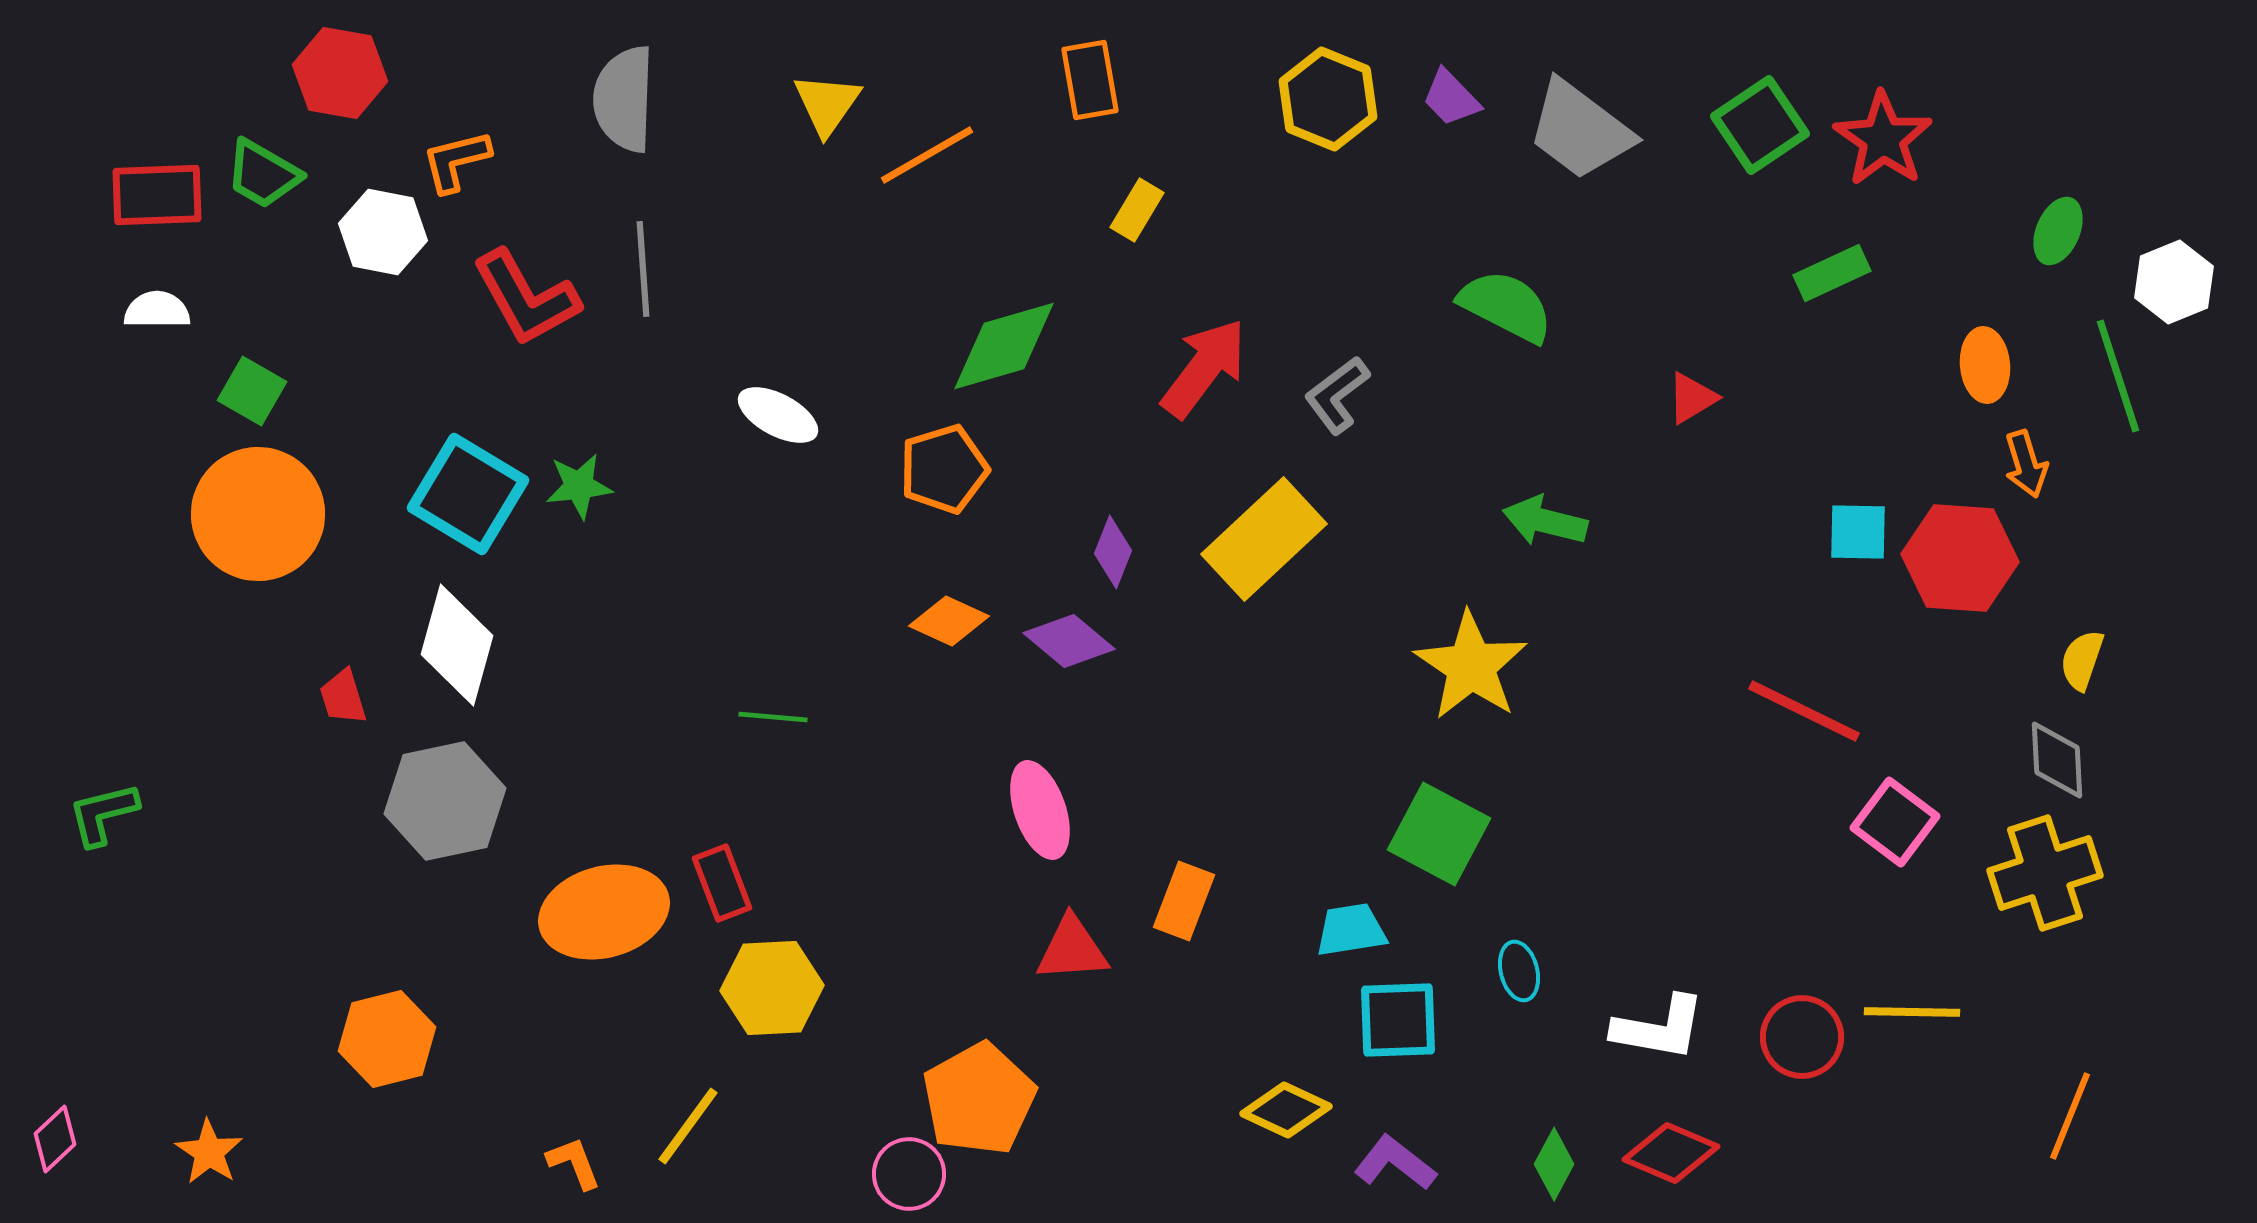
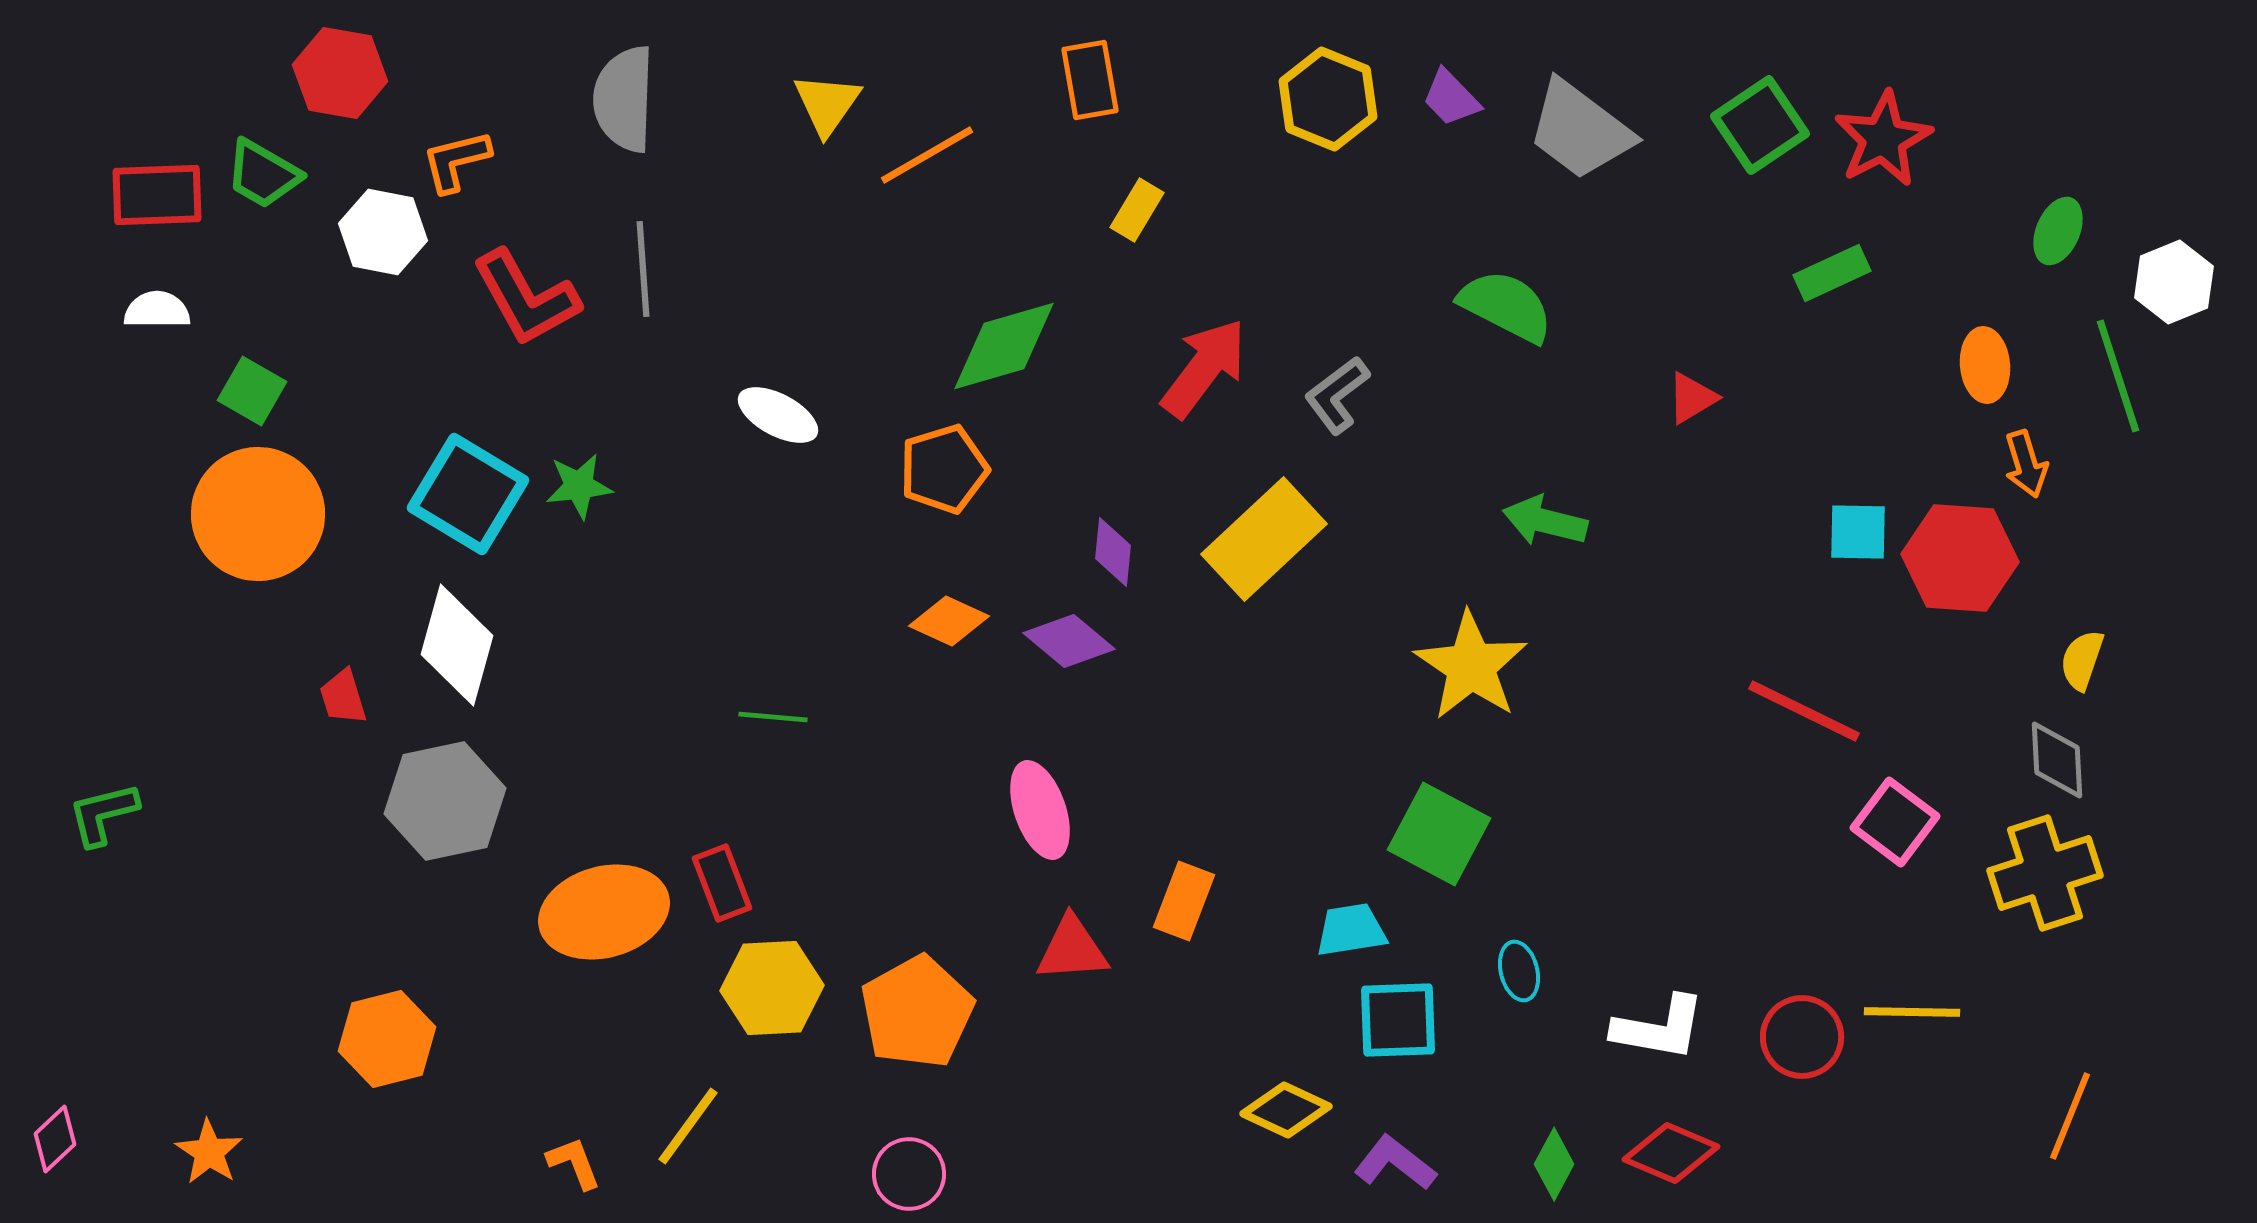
red star at (1883, 139): rotated 10 degrees clockwise
purple diamond at (1113, 552): rotated 16 degrees counterclockwise
orange pentagon at (979, 1099): moved 62 px left, 87 px up
